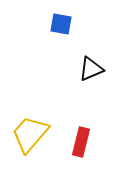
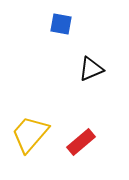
red rectangle: rotated 36 degrees clockwise
